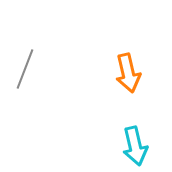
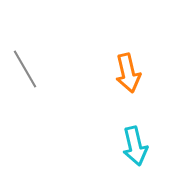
gray line: rotated 51 degrees counterclockwise
